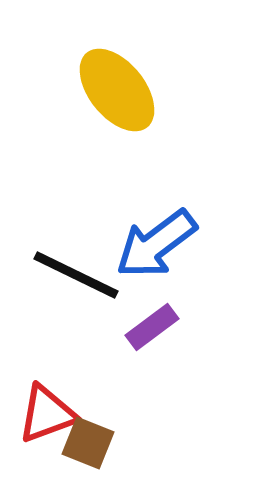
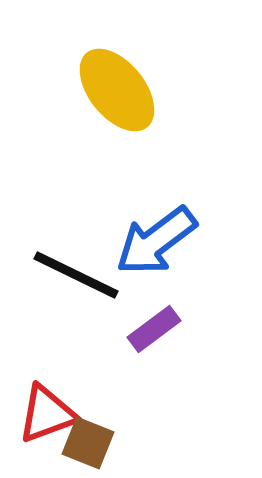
blue arrow: moved 3 px up
purple rectangle: moved 2 px right, 2 px down
